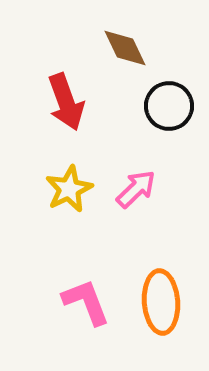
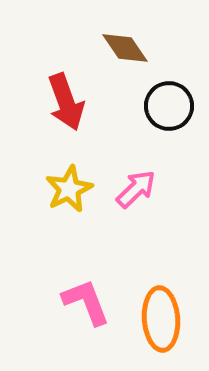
brown diamond: rotated 9 degrees counterclockwise
orange ellipse: moved 17 px down
